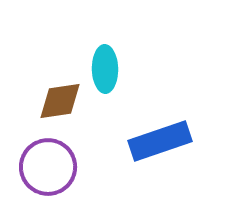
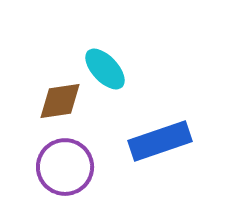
cyan ellipse: rotated 42 degrees counterclockwise
purple circle: moved 17 px right
